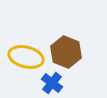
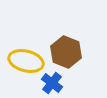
yellow ellipse: moved 4 px down
